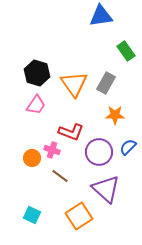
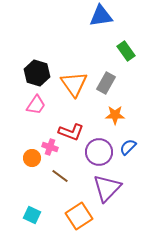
pink cross: moved 2 px left, 3 px up
purple triangle: moved 1 px right, 1 px up; rotated 32 degrees clockwise
